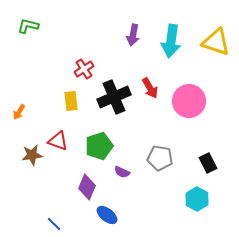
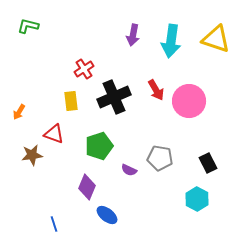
yellow triangle: moved 3 px up
red arrow: moved 6 px right, 2 px down
red triangle: moved 4 px left, 7 px up
purple semicircle: moved 7 px right, 2 px up
blue line: rotated 28 degrees clockwise
